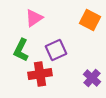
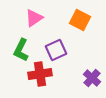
orange square: moved 10 px left
